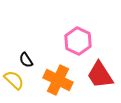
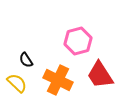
pink hexagon: rotated 20 degrees clockwise
yellow semicircle: moved 3 px right, 3 px down
